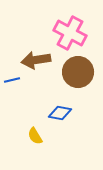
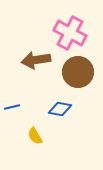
blue line: moved 27 px down
blue diamond: moved 4 px up
